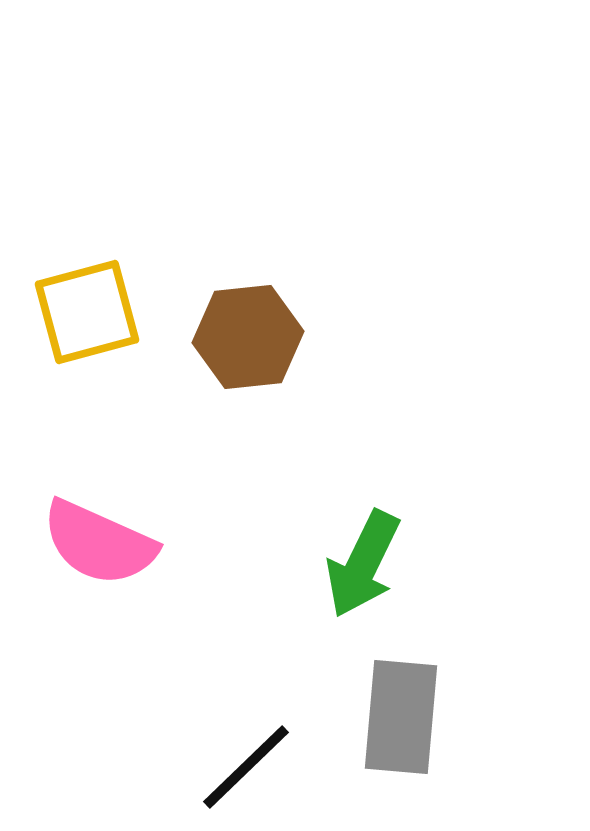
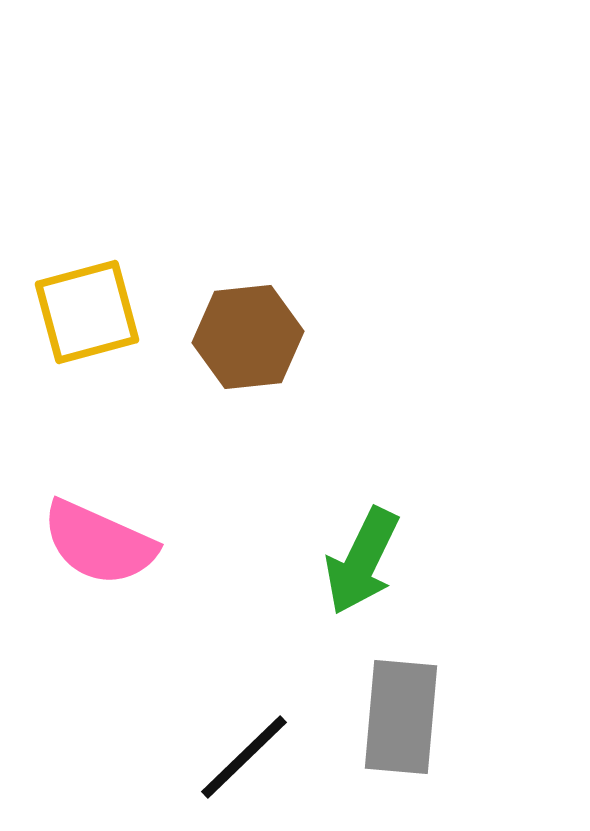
green arrow: moved 1 px left, 3 px up
black line: moved 2 px left, 10 px up
